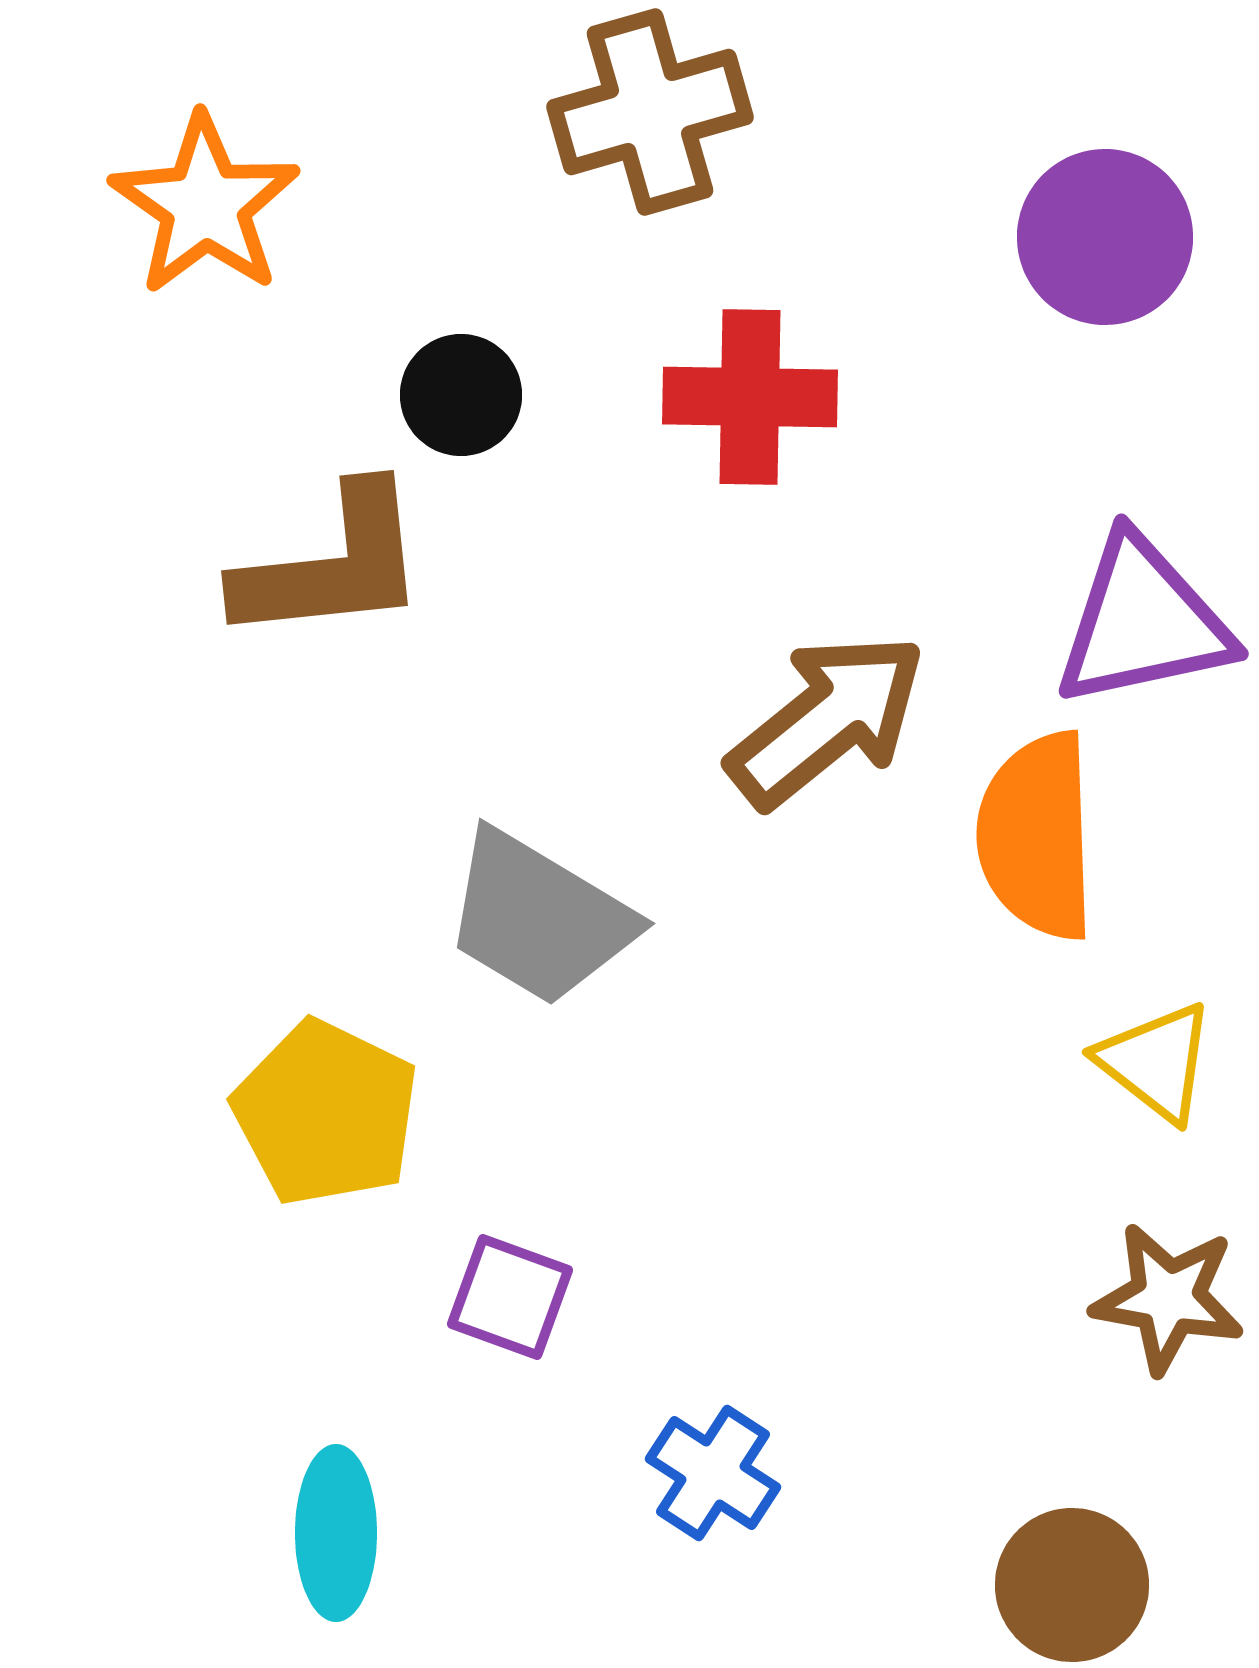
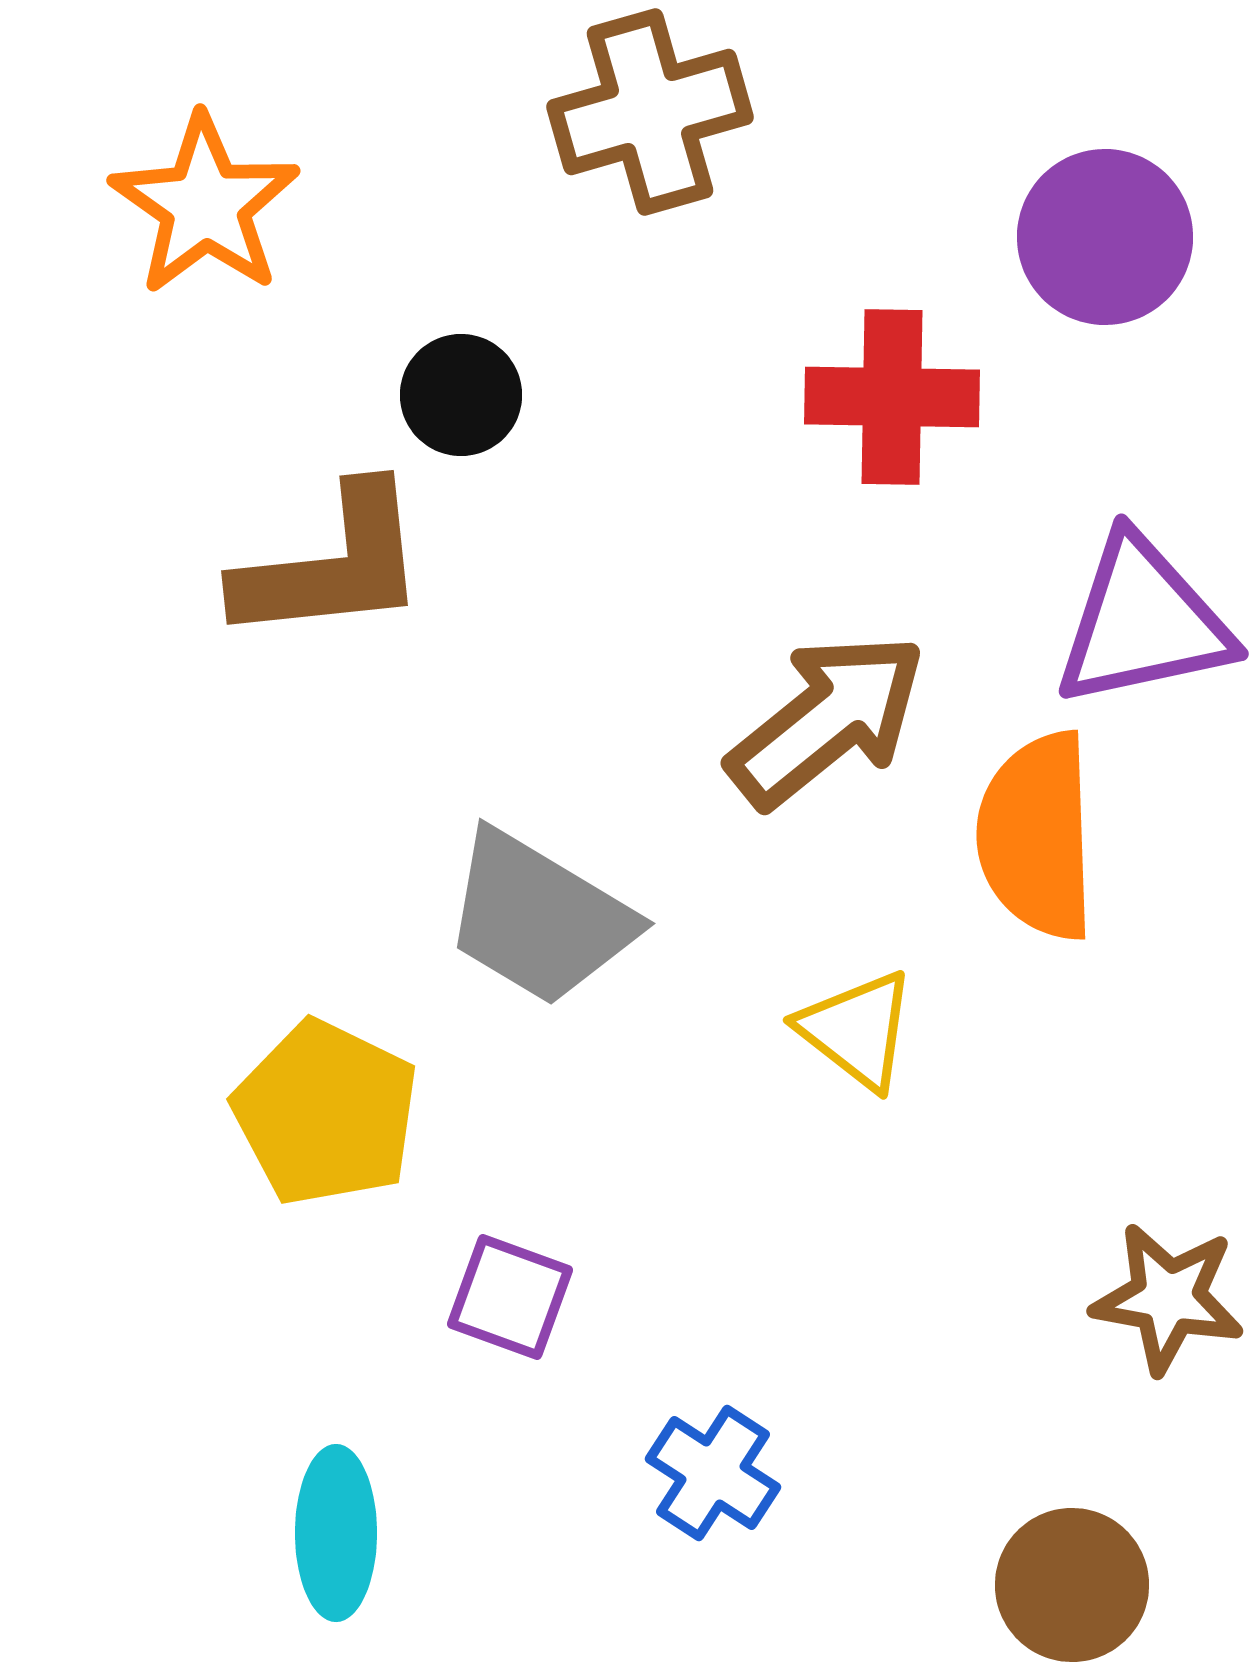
red cross: moved 142 px right
yellow triangle: moved 299 px left, 32 px up
